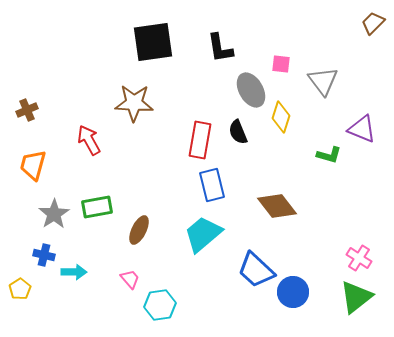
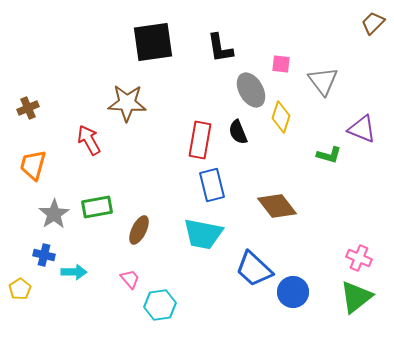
brown star: moved 7 px left
brown cross: moved 1 px right, 2 px up
cyan trapezoid: rotated 129 degrees counterclockwise
pink cross: rotated 10 degrees counterclockwise
blue trapezoid: moved 2 px left, 1 px up
